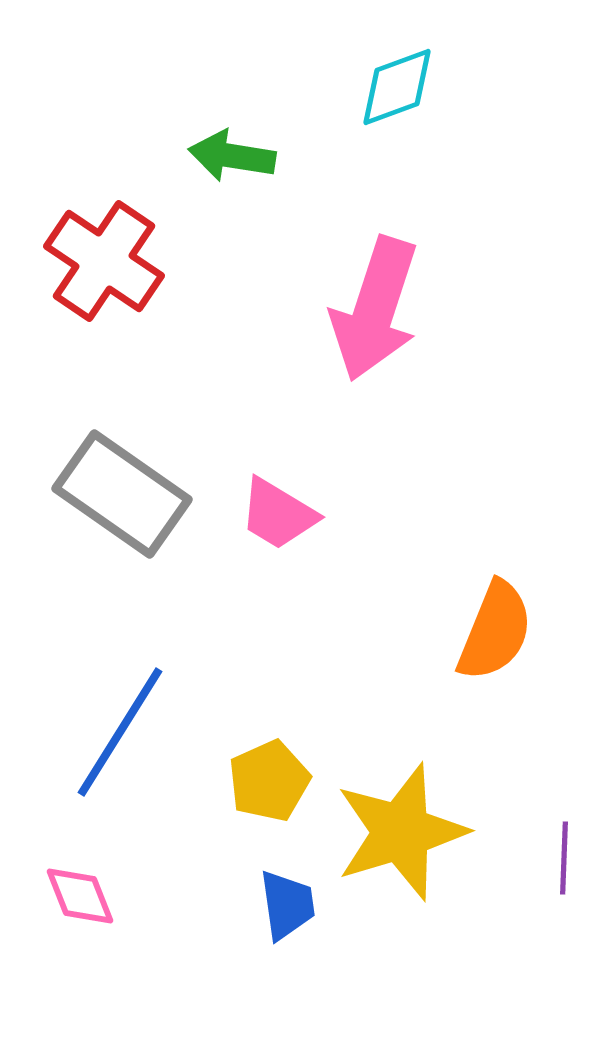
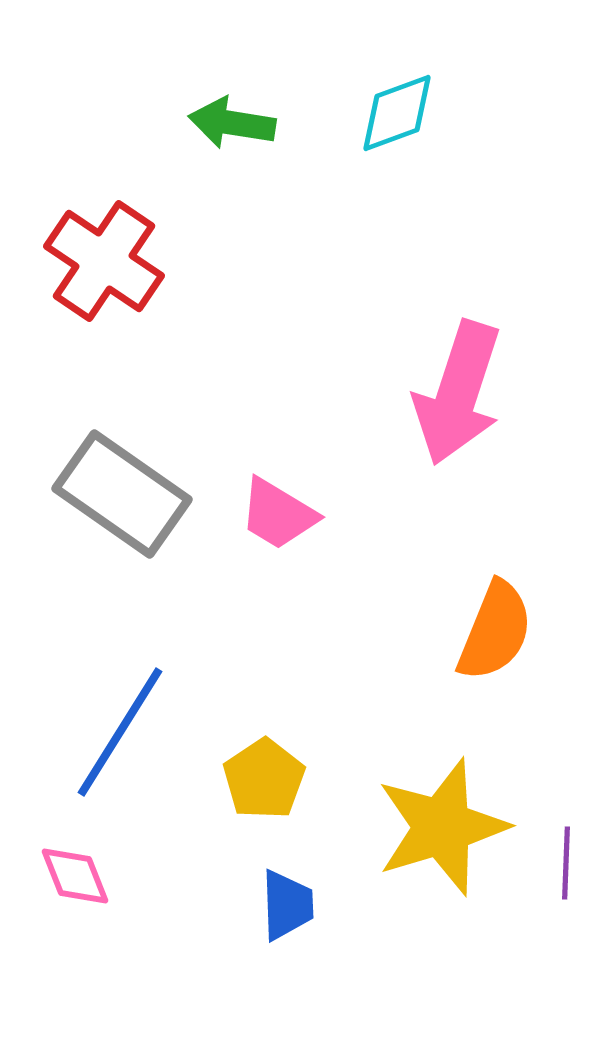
cyan diamond: moved 26 px down
green arrow: moved 33 px up
pink arrow: moved 83 px right, 84 px down
yellow pentagon: moved 5 px left, 2 px up; rotated 10 degrees counterclockwise
yellow star: moved 41 px right, 5 px up
purple line: moved 2 px right, 5 px down
pink diamond: moved 5 px left, 20 px up
blue trapezoid: rotated 6 degrees clockwise
